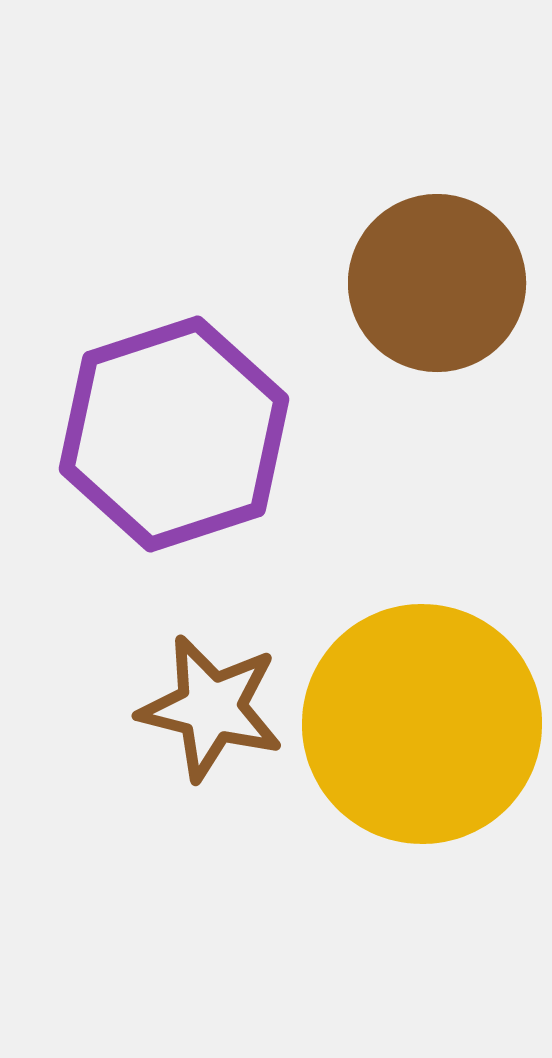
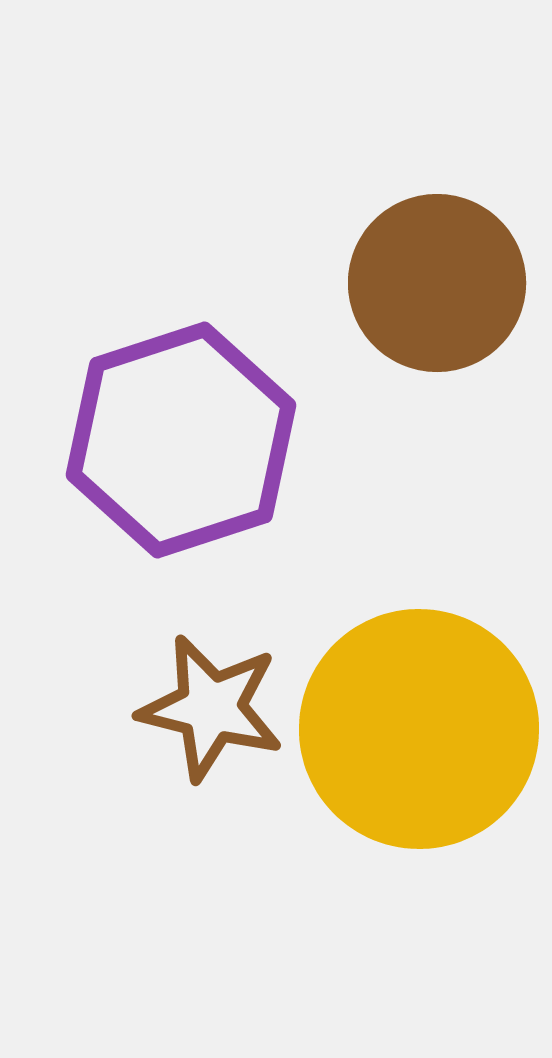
purple hexagon: moved 7 px right, 6 px down
yellow circle: moved 3 px left, 5 px down
